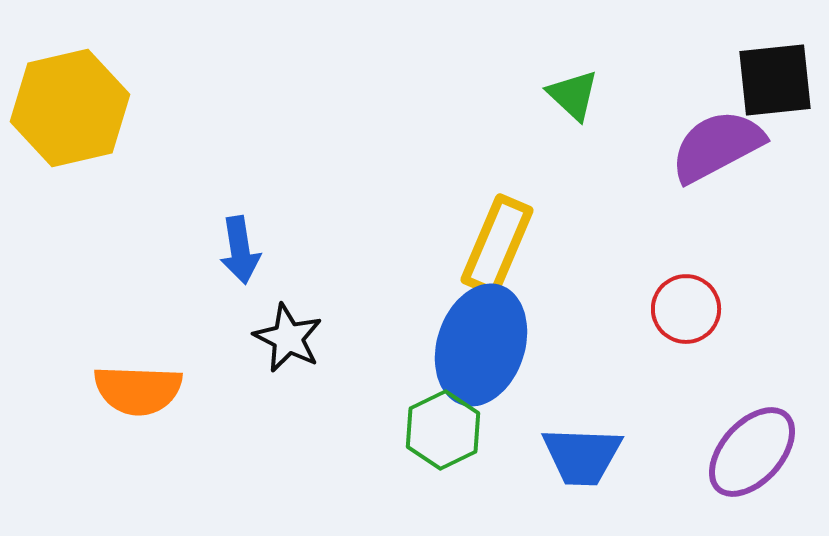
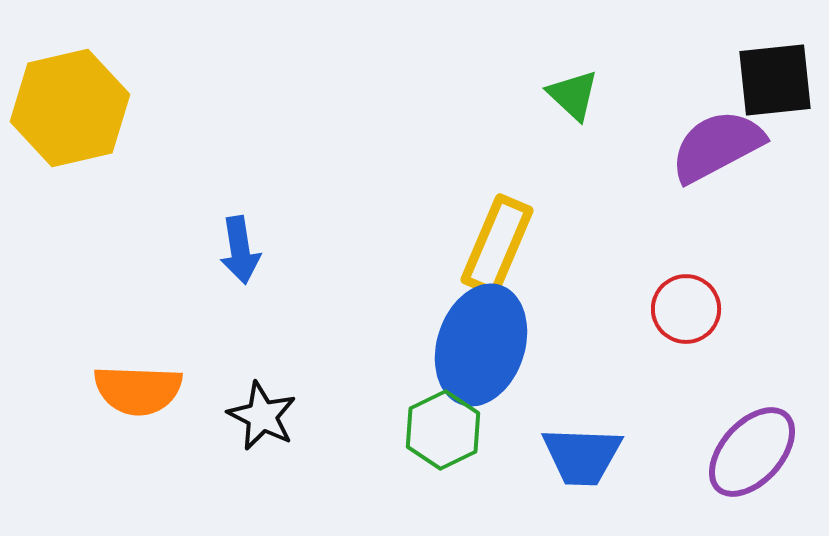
black star: moved 26 px left, 78 px down
